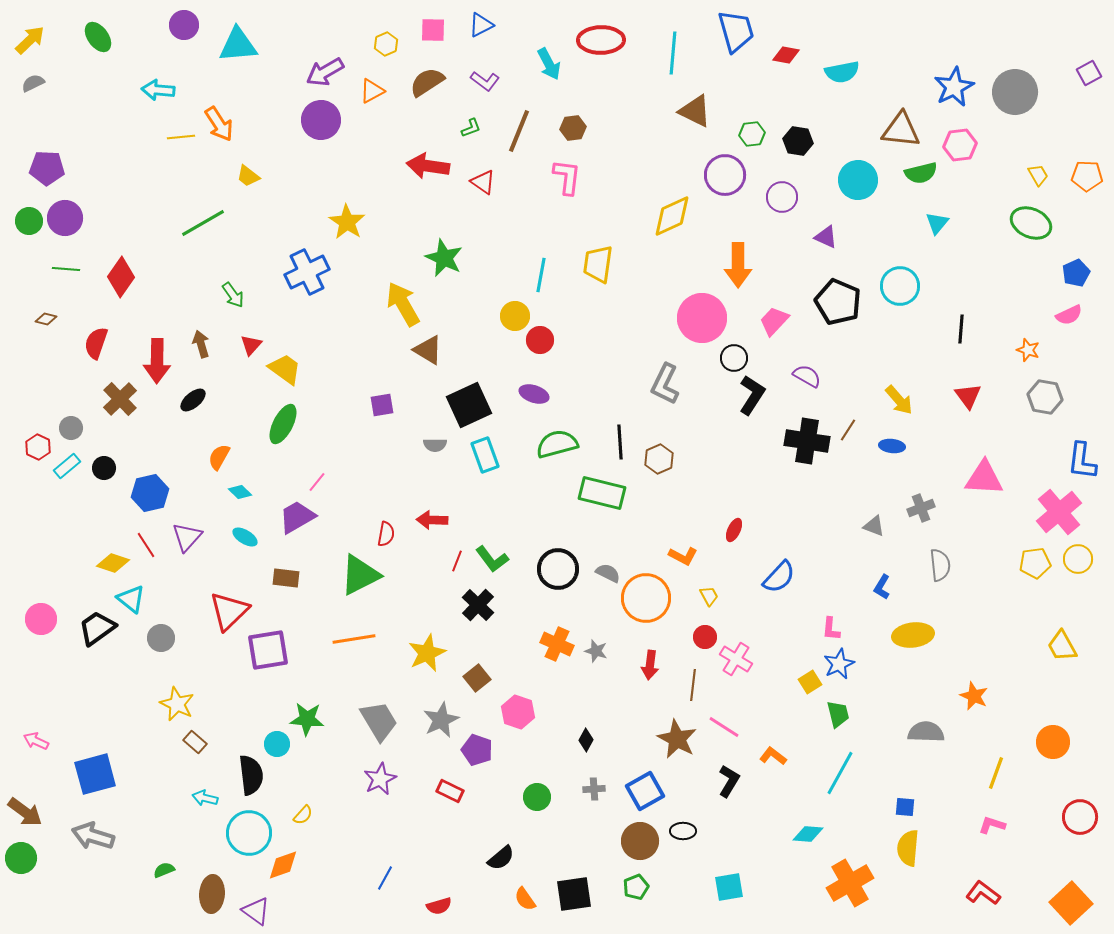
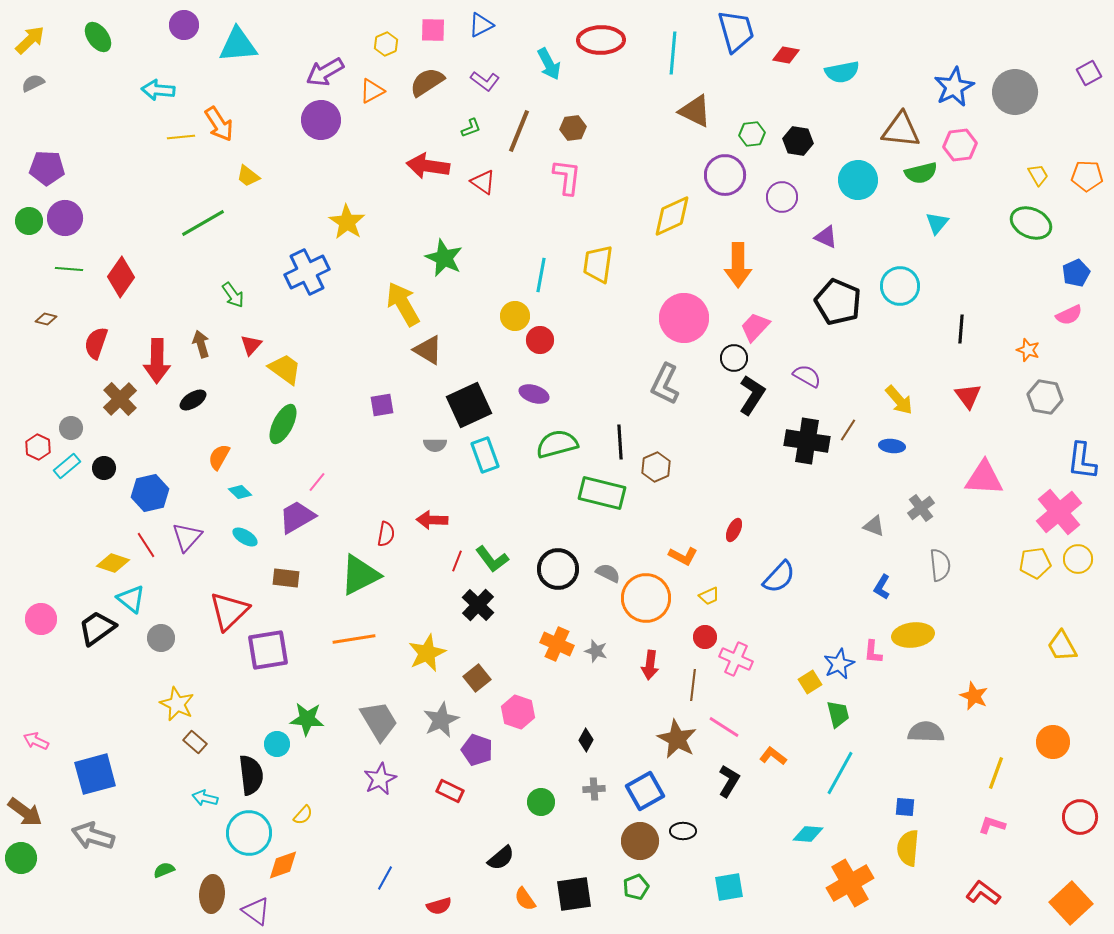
green line at (66, 269): moved 3 px right
pink circle at (702, 318): moved 18 px left
pink trapezoid at (774, 321): moved 19 px left, 6 px down
black ellipse at (193, 400): rotated 8 degrees clockwise
brown hexagon at (659, 459): moved 3 px left, 8 px down
gray cross at (921, 508): rotated 16 degrees counterclockwise
yellow trapezoid at (709, 596): rotated 95 degrees clockwise
pink L-shape at (831, 629): moved 42 px right, 23 px down
pink cross at (736, 659): rotated 8 degrees counterclockwise
green circle at (537, 797): moved 4 px right, 5 px down
